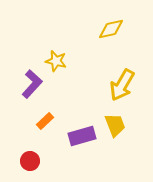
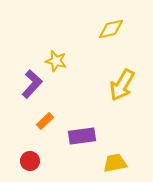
yellow trapezoid: moved 38 px down; rotated 80 degrees counterclockwise
purple rectangle: rotated 8 degrees clockwise
